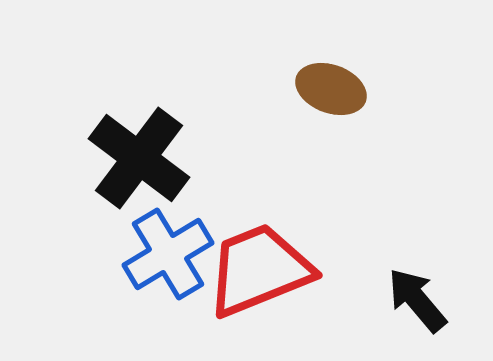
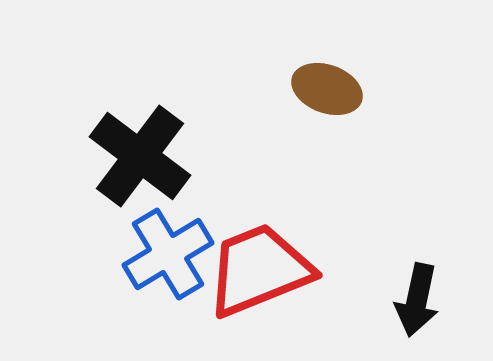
brown ellipse: moved 4 px left
black cross: moved 1 px right, 2 px up
black arrow: rotated 128 degrees counterclockwise
